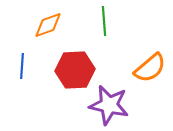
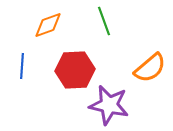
green line: rotated 16 degrees counterclockwise
